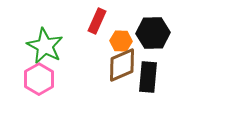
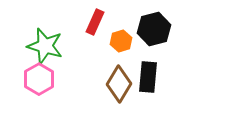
red rectangle: moved 2 px left, 1 px down
black hexagon: moved 1 px right, 4 px up; rotated 12 degrees counterclockwise
orange hexagon: rotated 20 degrees counterclockwise
green star: rotated 12 degrees counterclockwise
brown diamond: moved 3 px left, 19 px down; rotated 36 degrees counterclockwise
